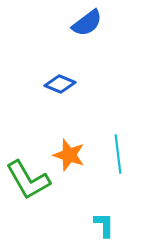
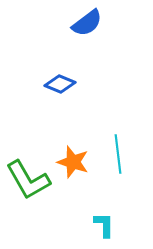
orange star: moved 4 px right, 7 px down
